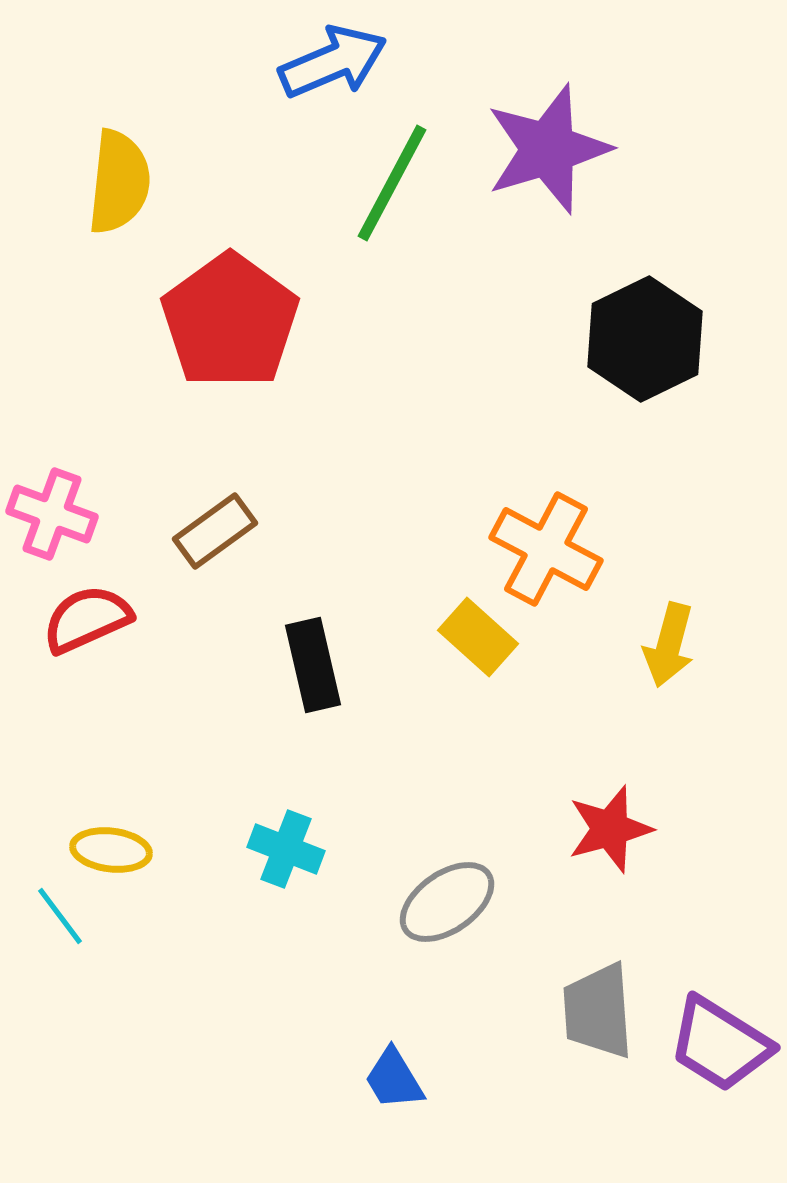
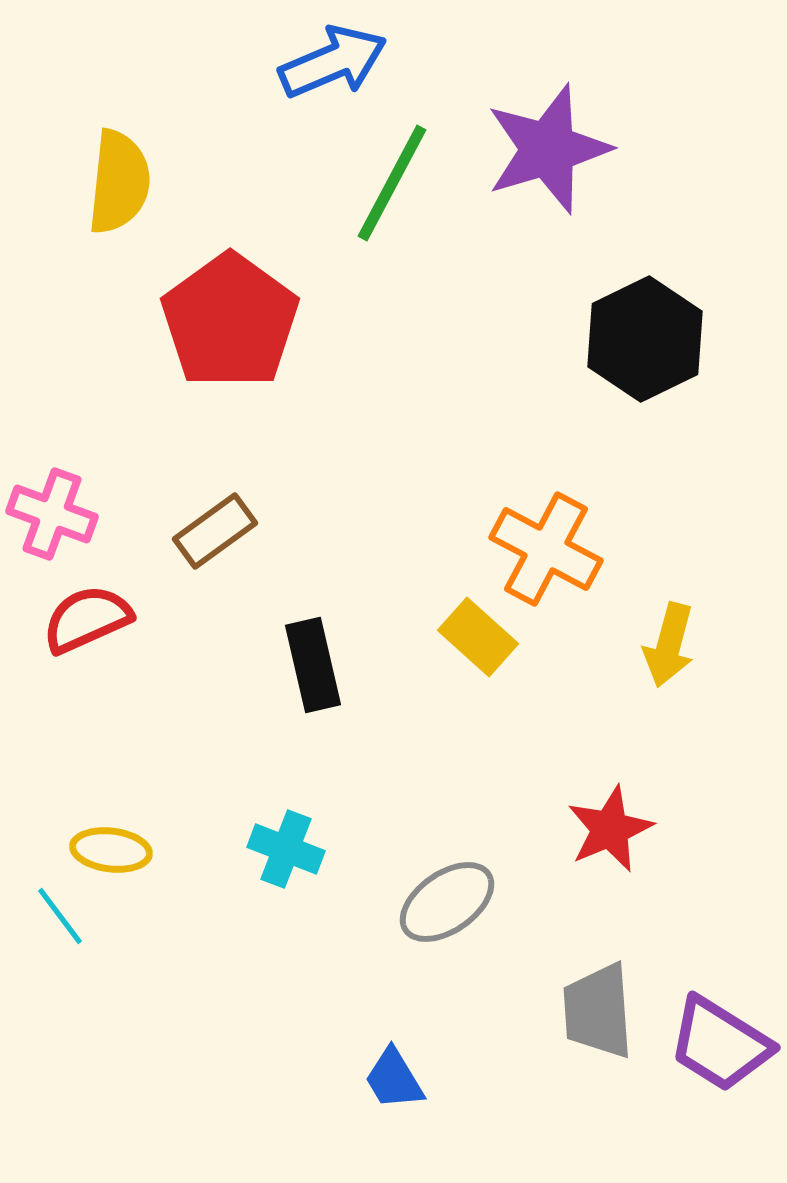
red star: rotated 8 degrees counterclockwise
